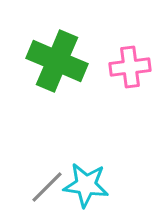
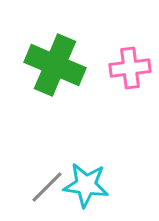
green cross: moved 2 px left, 4 px down
pink cross: moved 1 px down
